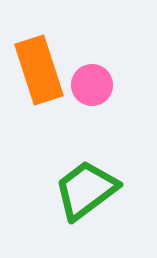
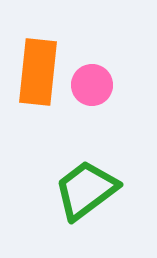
orange rectangle: moved 1 px left, 2 px down; rotated 24 degrees clockwise
